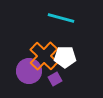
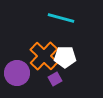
purple circle: moved 12 px left, 2 px down
